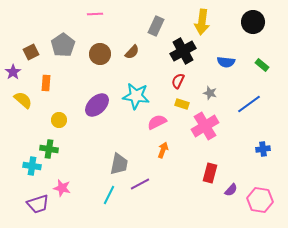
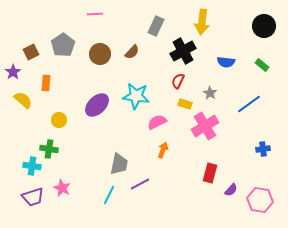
black circle: moved 11 px right, 4 px down
gray star: rotated 16 degrees clockwise
yellow rectangle: moved 3 px right
pink star: rotated 12 degrees clockwise
purple trapezoid: moved 5 px left, 7 px up
